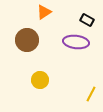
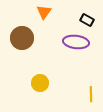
orange triangle: rotated 21 degrees counterclockwise
brown circle: moved 5 px left, 2 px up
yellow circle: moved 3 px down
yellow line: rotated 28 degrees counterclockwise
